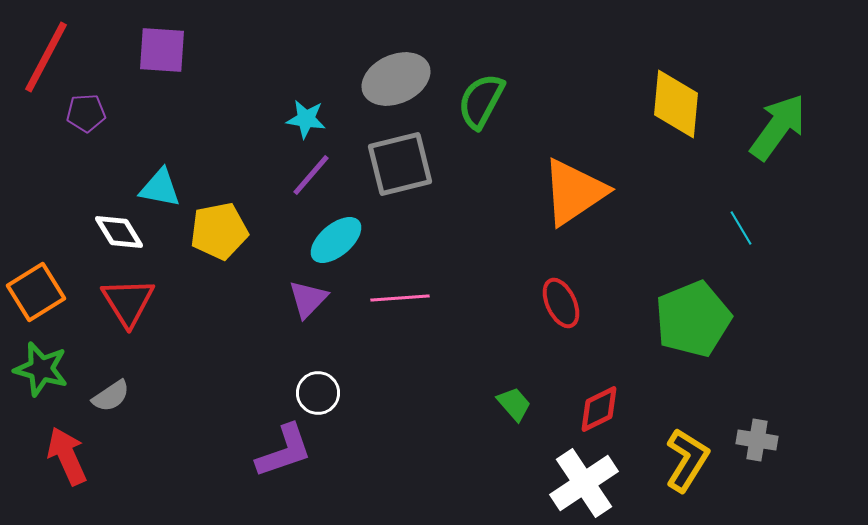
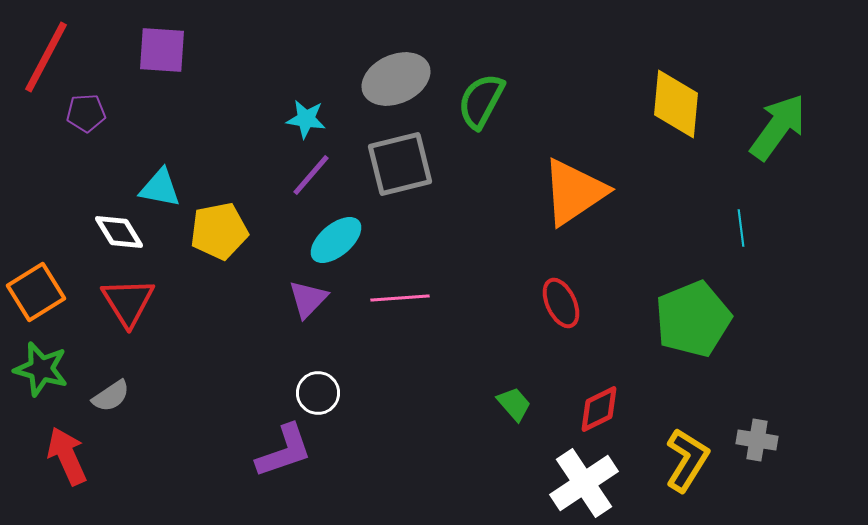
cyan line: rotated 24 degrees clockwise
